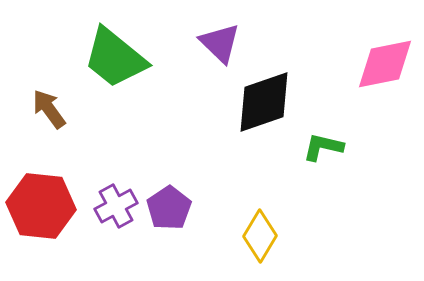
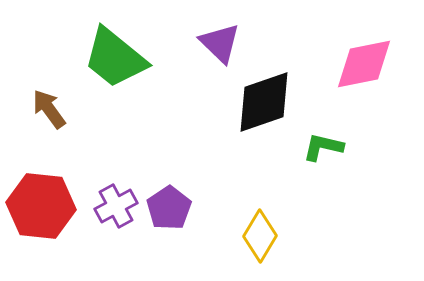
pink diamond: moved 21 px left
